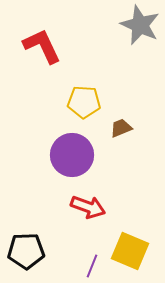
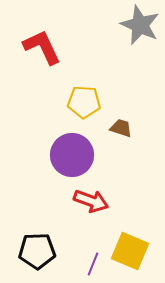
red L-shape: moved 1 px down
brown trapezoid: rotated 40 degrees clockwise
red arrow: moved 3 px right, 6 px up
black pentagon: moved 11 px right
purple line: moved 1 px right, 2 px up
